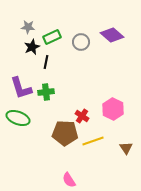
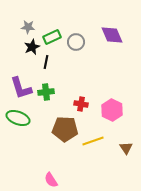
purple diamond: rotated 25 degrees clockwise
gray circle: moved 5 px left
pink hexagon: moved 1 px left, 1 px down
red cross: moved 1 px left, 12 px up; rotated 24 degrees counterclockwise
brown pentagon: moved 4 px up
pink semicircle: moved 18 px left
